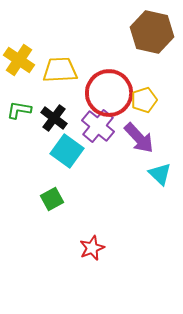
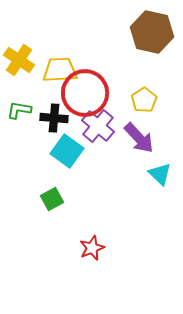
red circle: moved 24 px left
yellow pentagon: rotated 15 degrees counterclockwise
black cross: rotated 32 degrees counterclockwise
